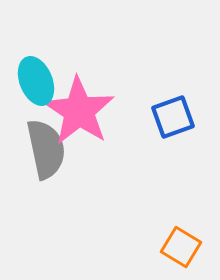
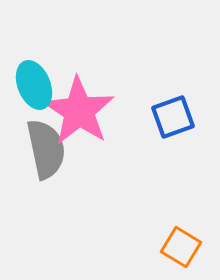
cyan ellipse: moved 2 px left, 4 px down
